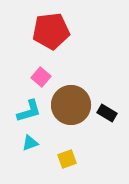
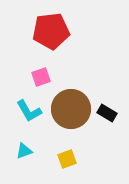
pink square: rotated 30 degrees clockwise
brown circle: moved 4 px down
cyan L-shape: rotated 76 degrees clockwise
cyan triangle: moved 6 px left, 8 px down
